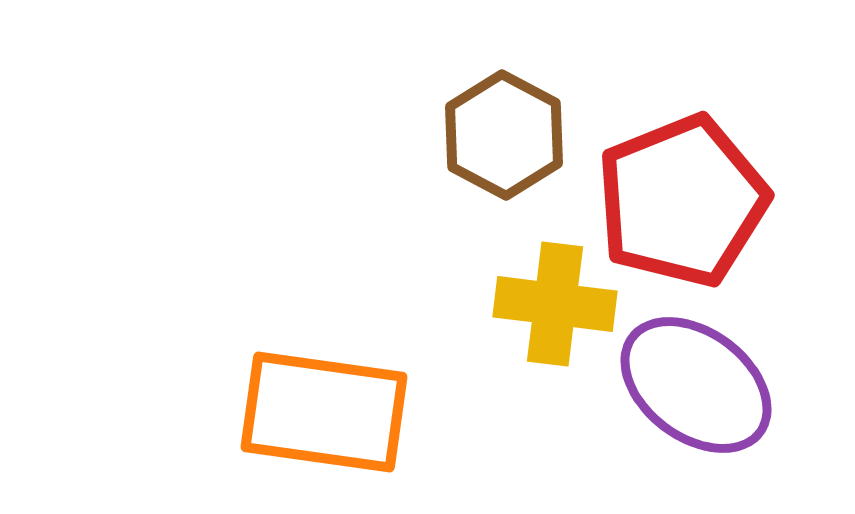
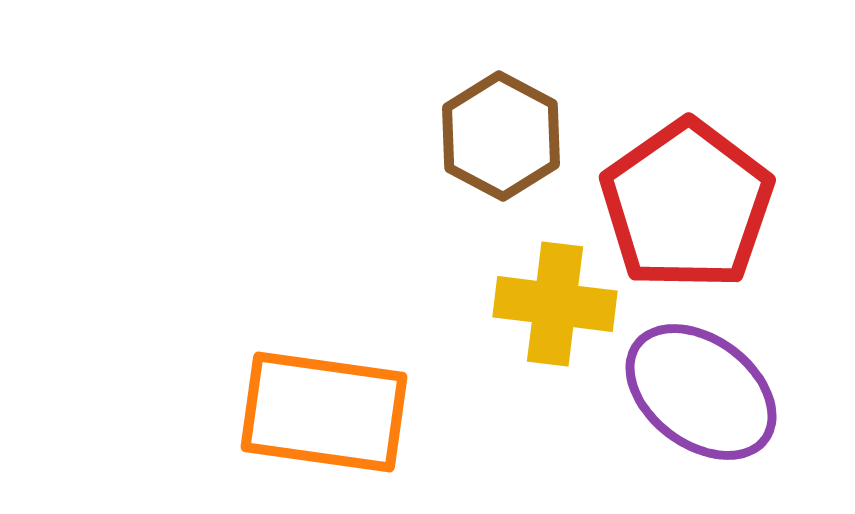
brown hexagon: moved 3 px left, 1 px down
red pentagon: moved 5 px right, 4 px down; rotated 13 degrees counterclockwise
purple ellipse: moved 5 px right, 7 px down
